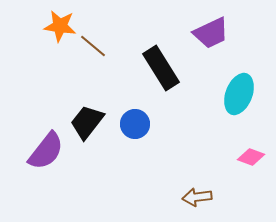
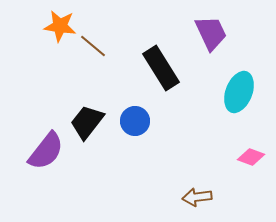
purple trapezoid: rotated 90 degrees counterclockwise
cyan ellipse: moved 2 px up
blue circle: moved 3 px up
